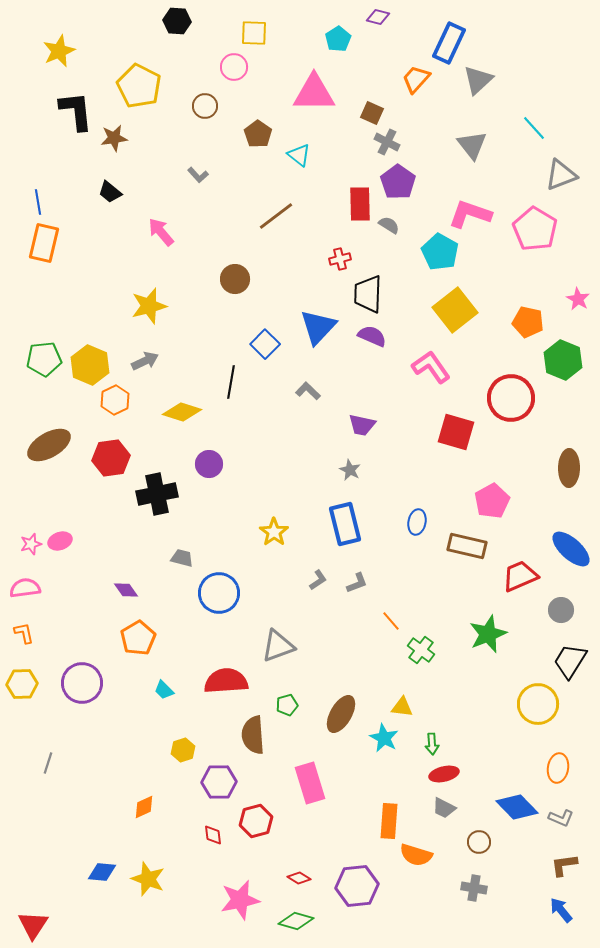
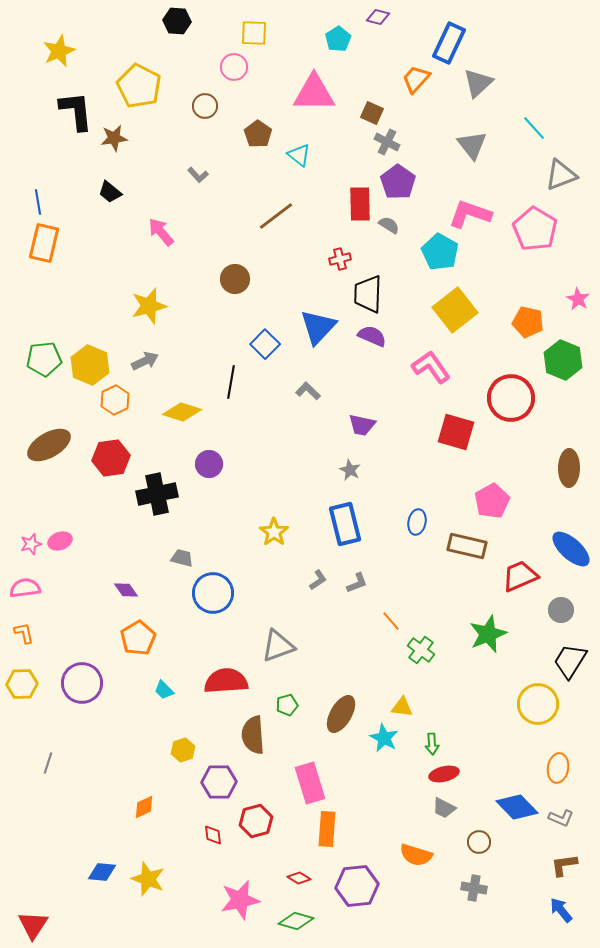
gray triangle at (478, 80): moved 3 px down
blue circle at (219, 593): moved 6 px left
orange rectangle at (389, 821): moved 62 px left, 8 px down
